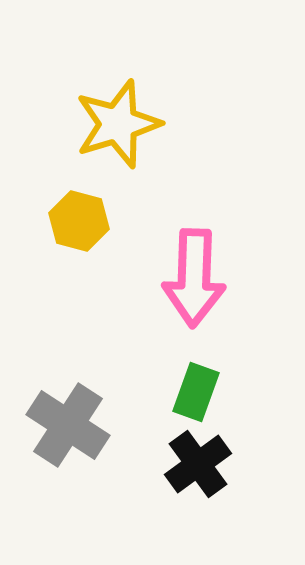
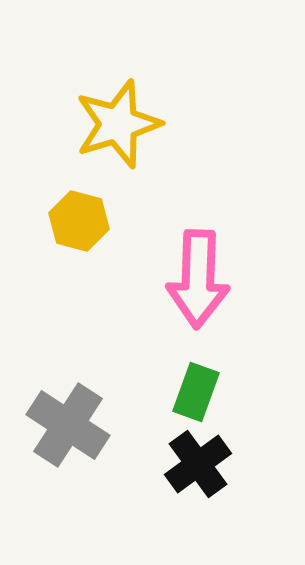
pink arrow: moved 4 px right, 1 px down
